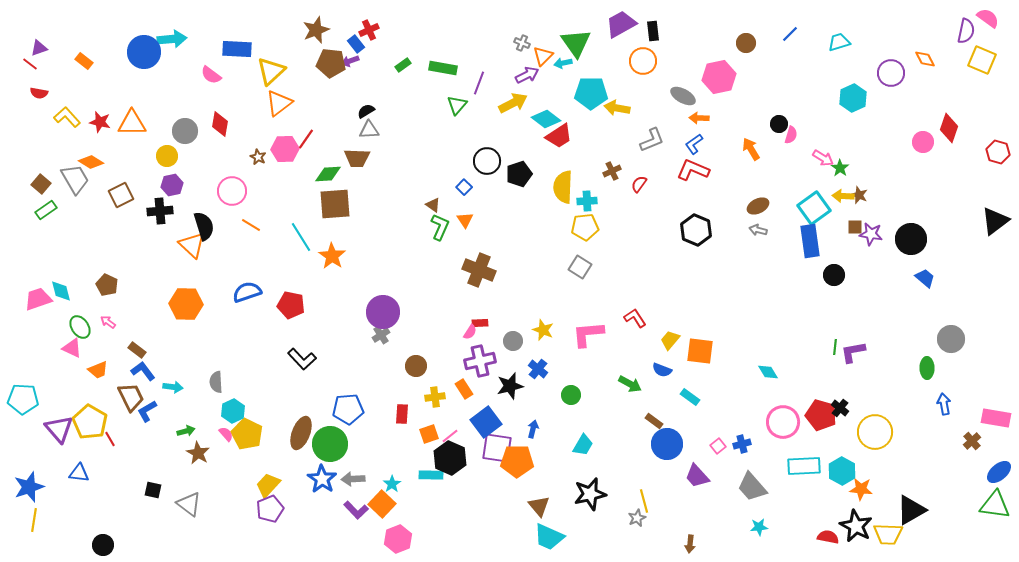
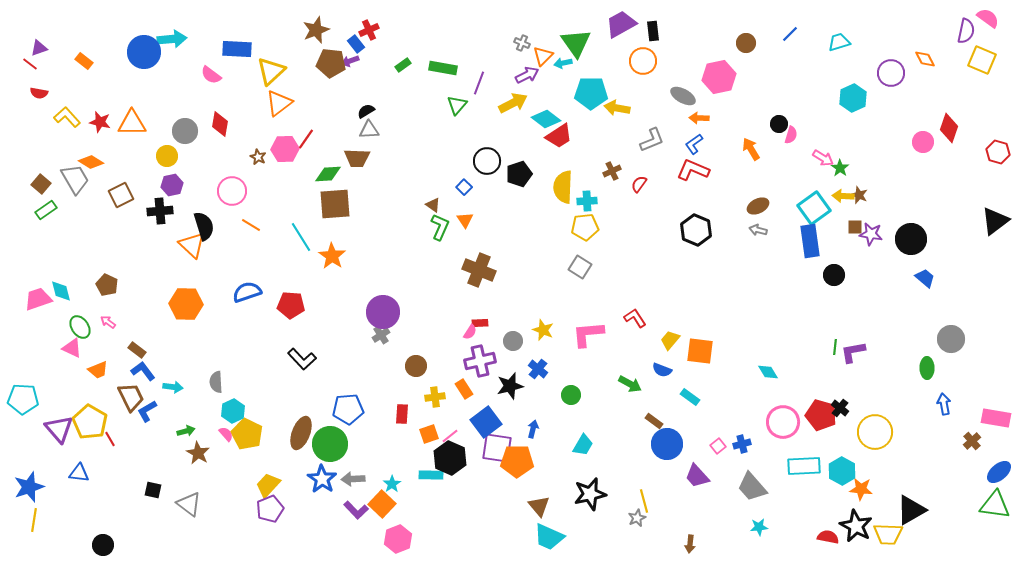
red pentagon at (291, 305): rotated 8 degrees counterclockwise
